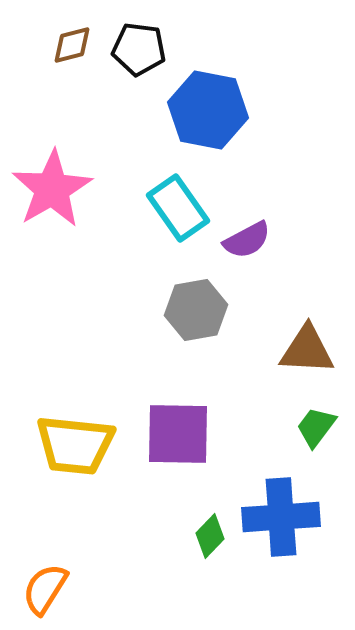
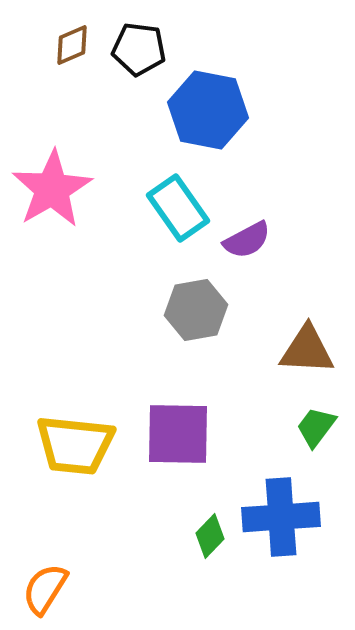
brown diamond: rotated 9 degrees counterclockwise
